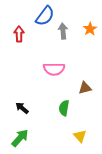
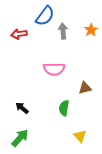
orange star: moved 1 px right, 1 px down
red arrow: rotated 98 degrees counterclockwise
